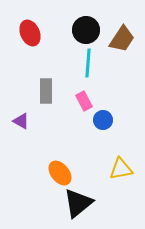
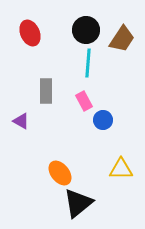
yellow triangle: rotated 10 degrees clockwise
